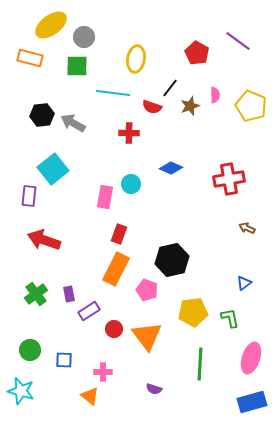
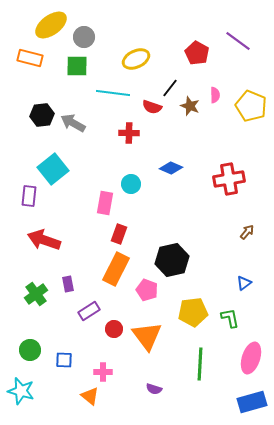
yellow ellipse at (136, 59): rotated 56 degrees clockwise
brown star at (190, 106): rotated 30 degrees counterclockwise
pink rectangle at (105, 197): moved 6 px down
brown arrow at (247, 228): moved 4 px down; rotated 105 degrees clockwise
purple rectangle at (69, 294): moved 1 px left, 10 px up
